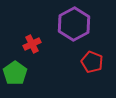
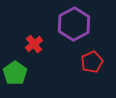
red cross: moved 2 px right; rotated 12 degrees counterclockwise
red pentagon: rotated 25 degrees clockwise
